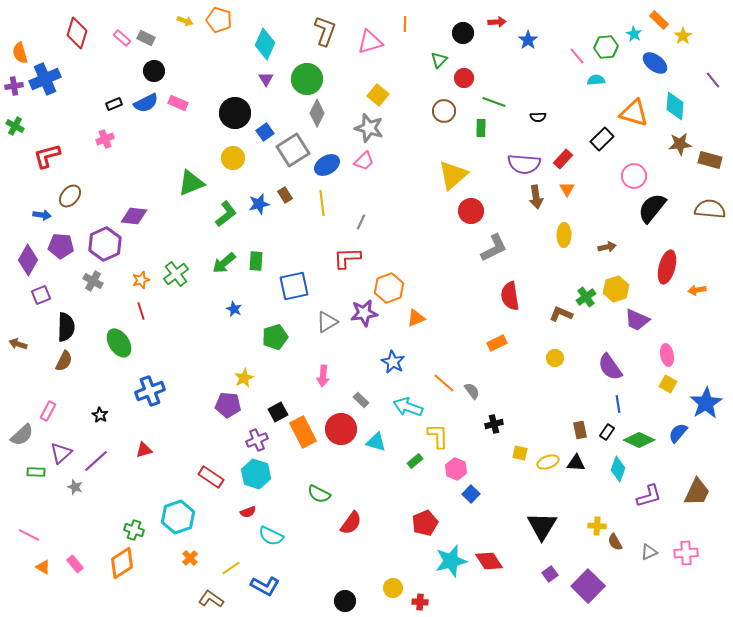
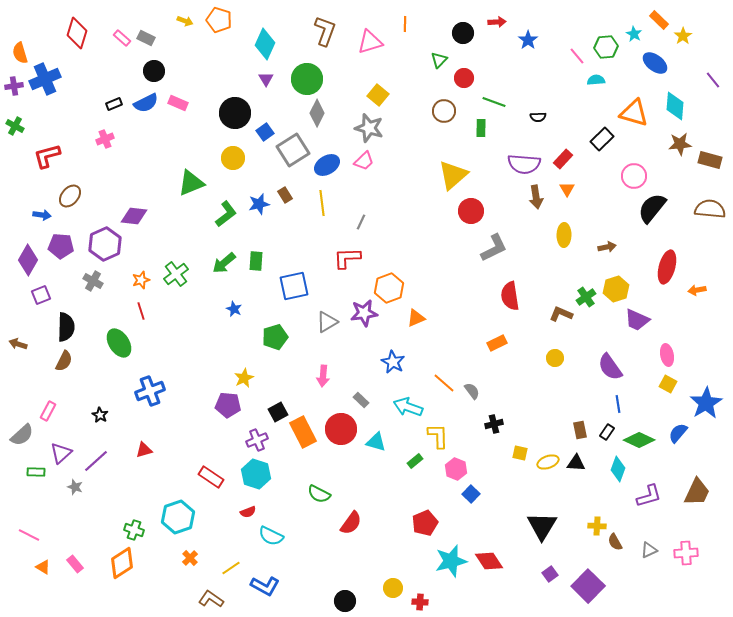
gray triangle at (649, 552): moved 2 px up
